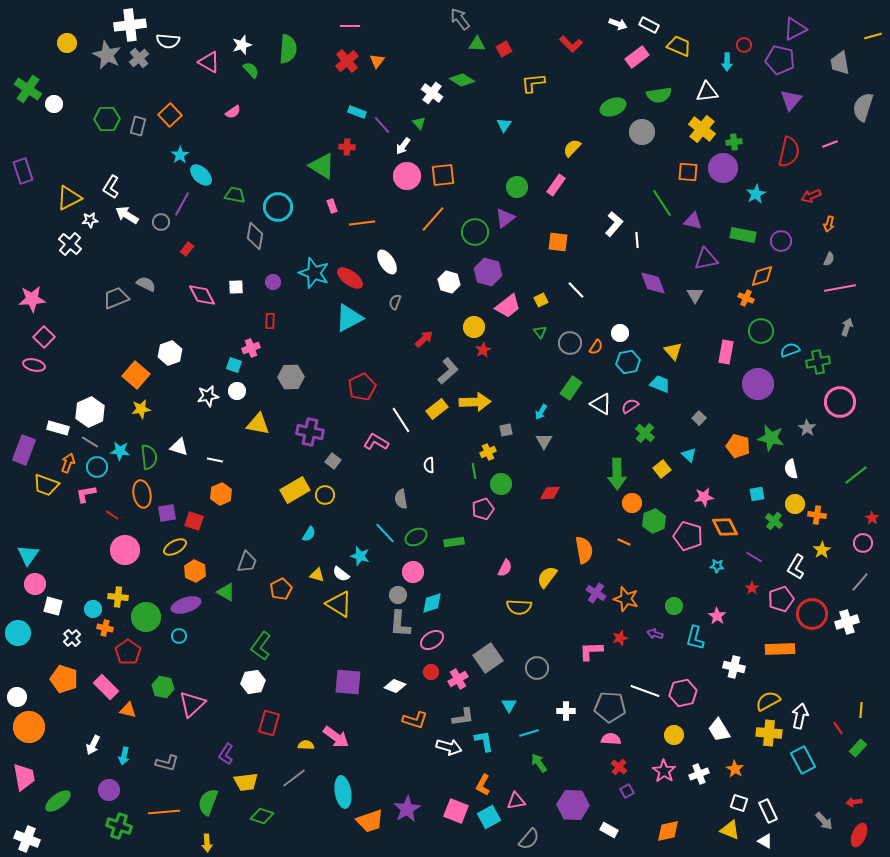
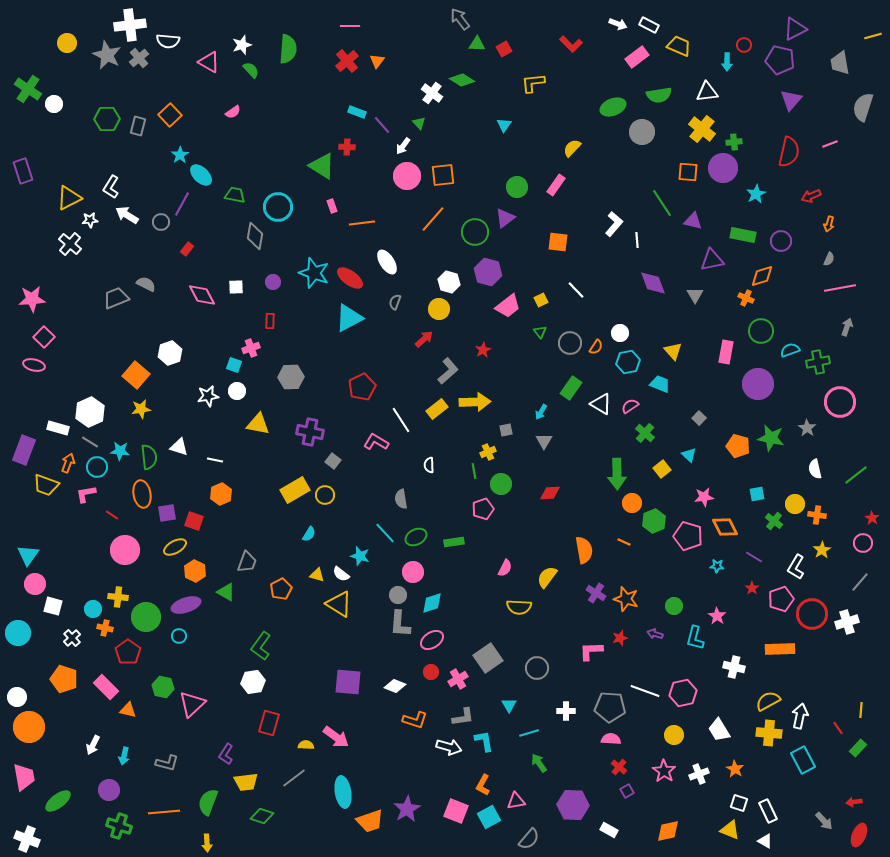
purple triangle at (706, 259): moved 6 px right, 1 px down
yellow circle at (474, 327): moved 35 px left, 18 px up
white semicircle at (791, 469): moved 24 px right
